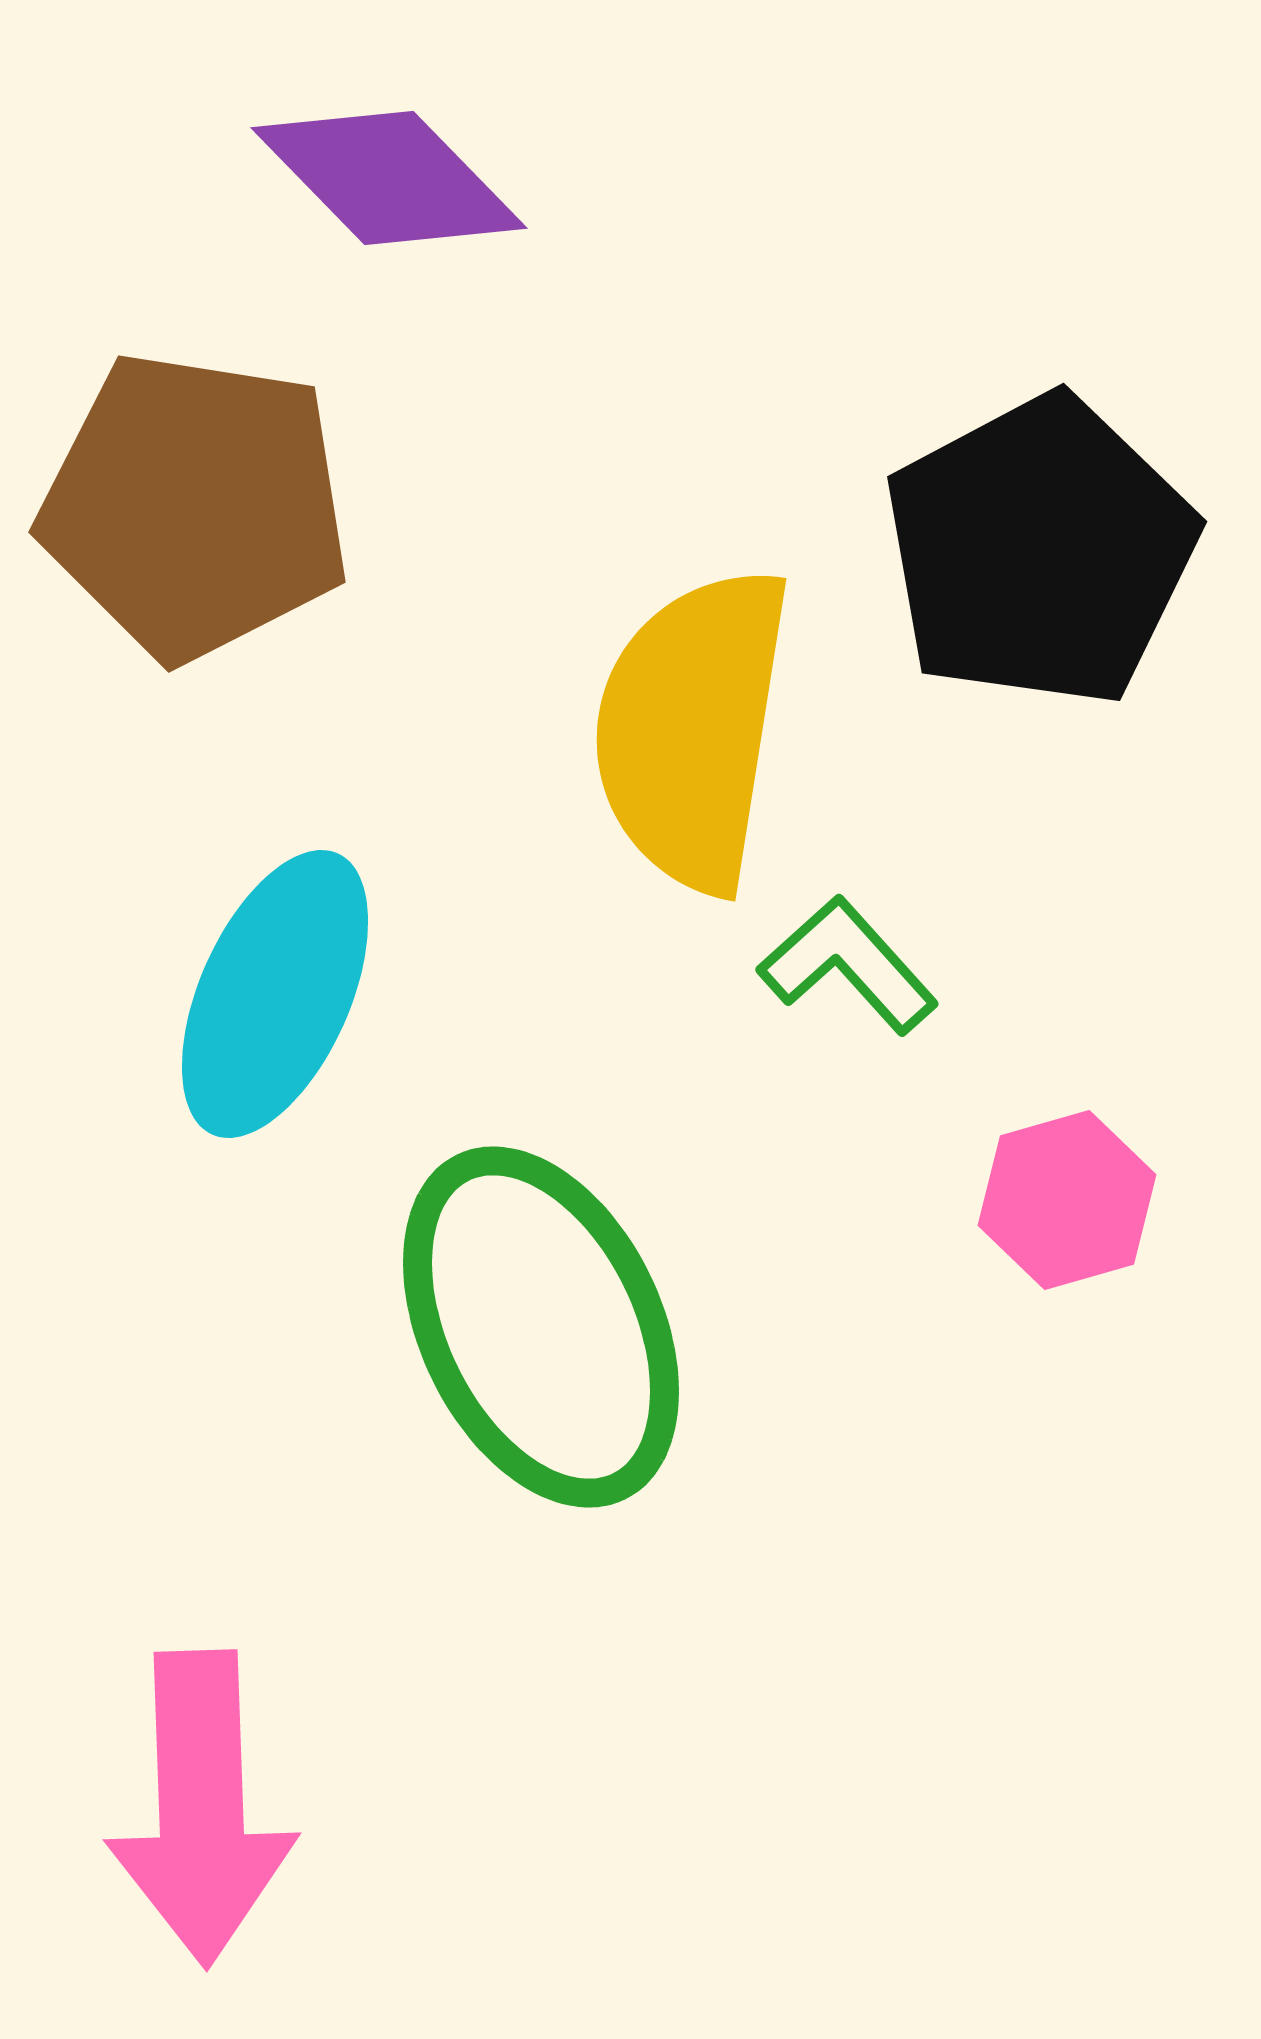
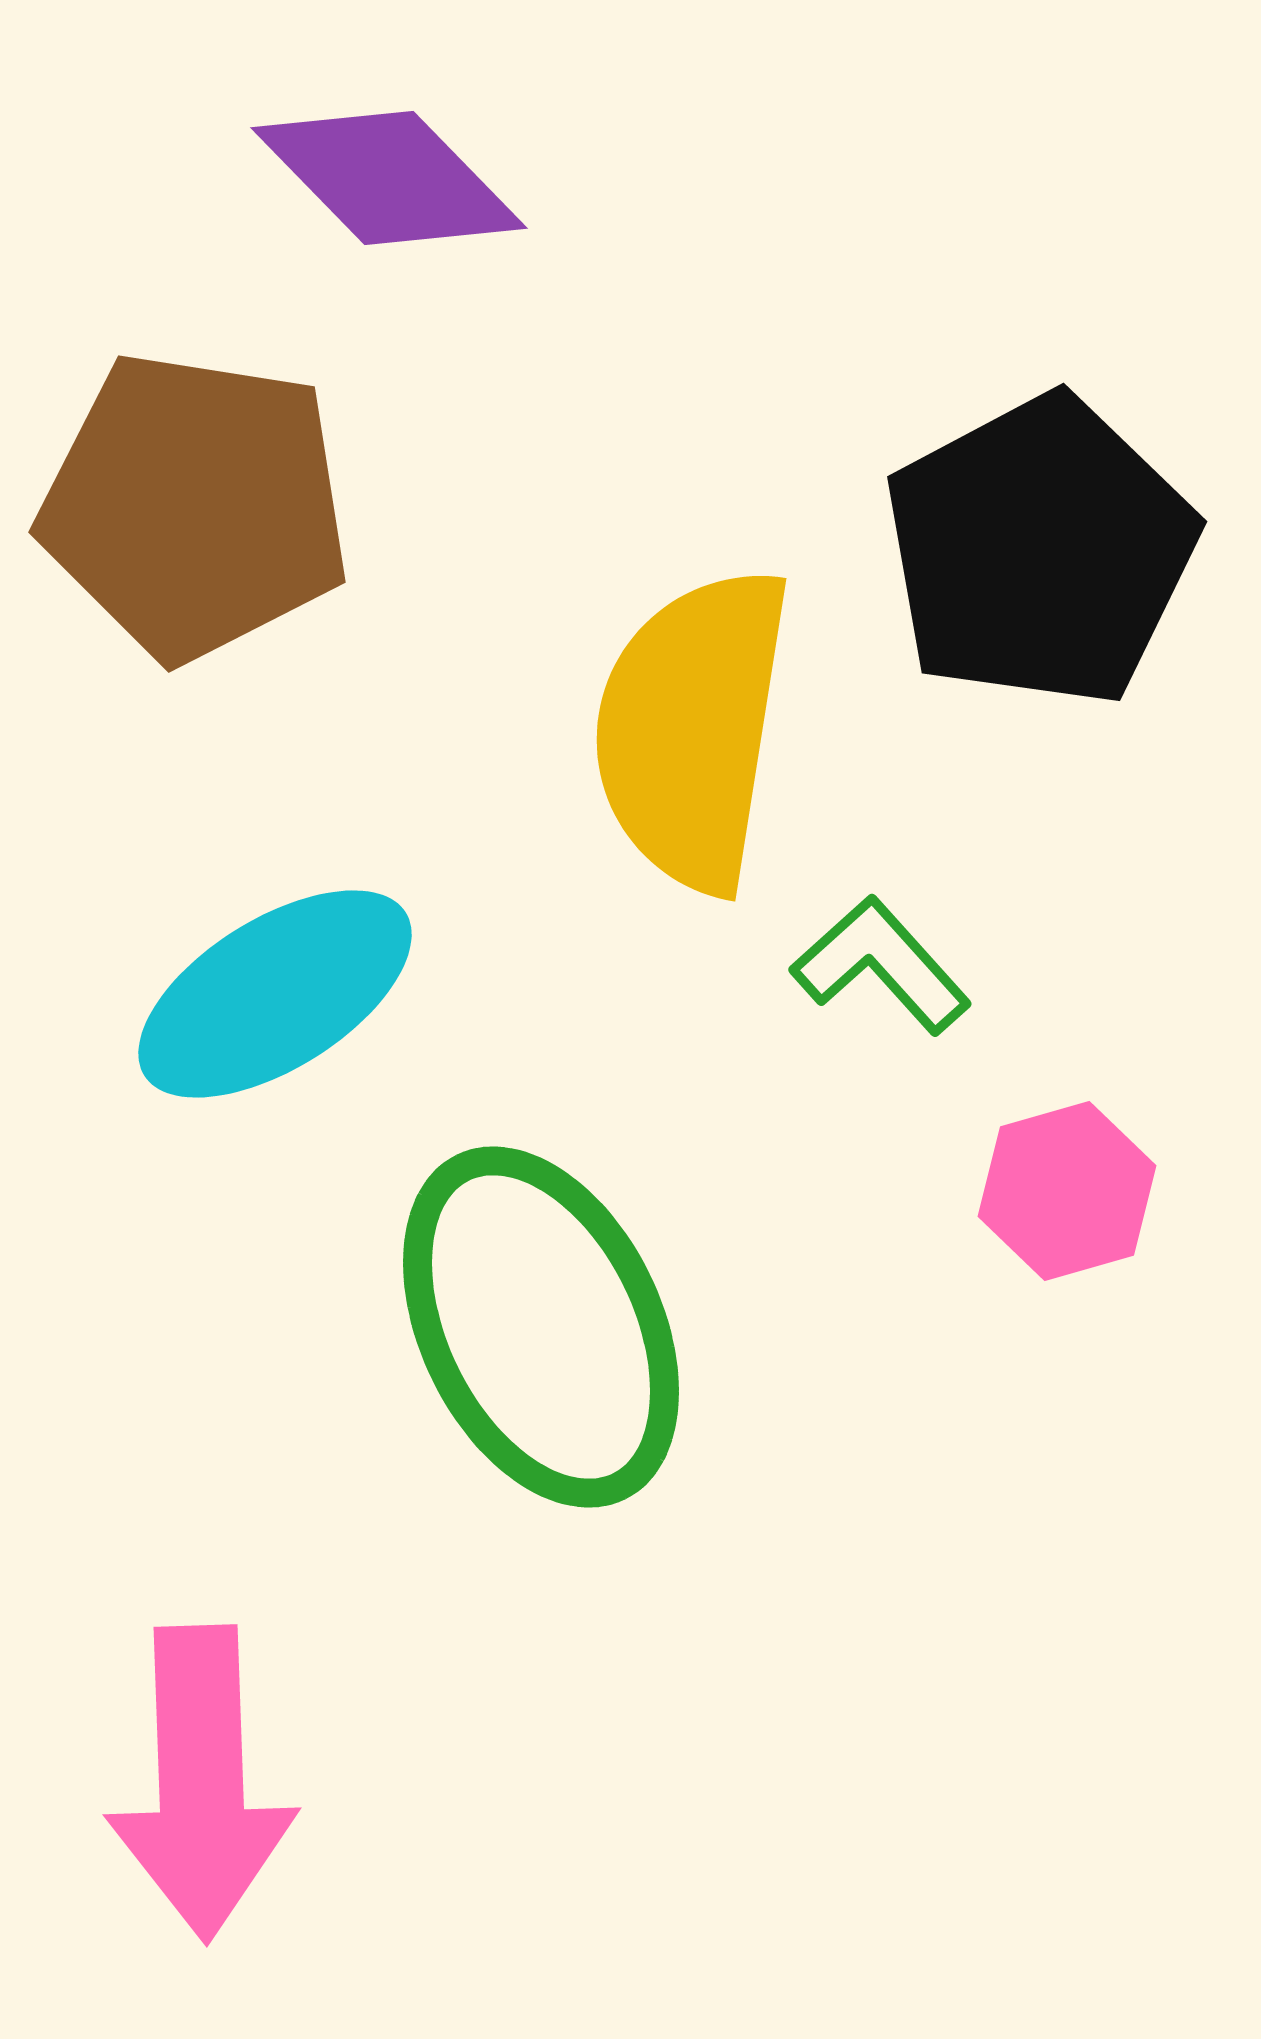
green L-shape: moved 33 px right
cyan ellipse: rotated 34 degrees clockwise
pink hexagon: moved 9 px up
pink arrow: moved 25 px up
